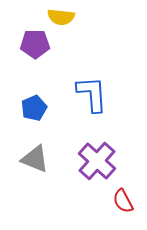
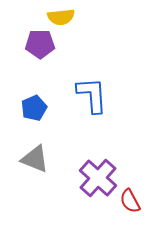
yellow semicircle: rotated 12 degrees counterclockwise
purple pentagon: moved 5 px right
blue L-shape: moved 1 px down
purple cross: moved 1 px right, 17 px down
red semicircle: moved 7 px right
